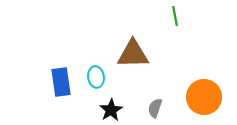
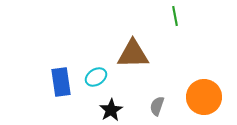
cyan ellipse: rotated 65 degrees clockwise
gray semicircle: moved 2 px right, 2 px up
